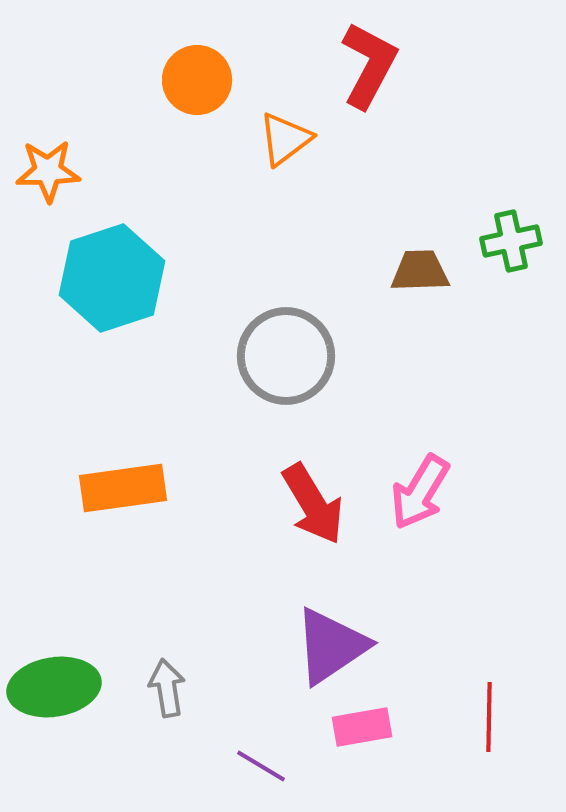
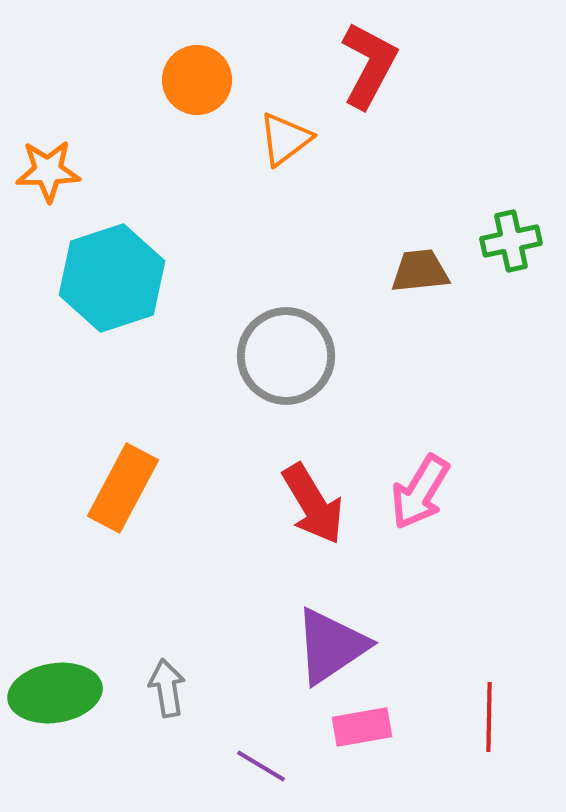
brown trapezoid: rotated 4 degrees counterclockwise
orange rectangle: rotated 54 degrees counterclockwise
green ellipse: moved 1 px right, 6 px down
